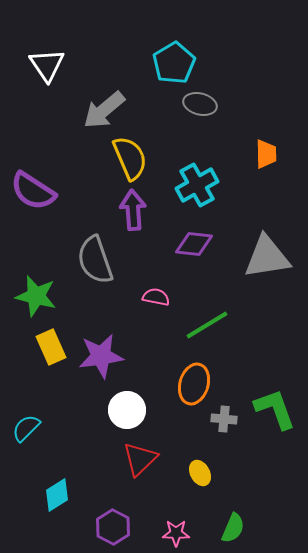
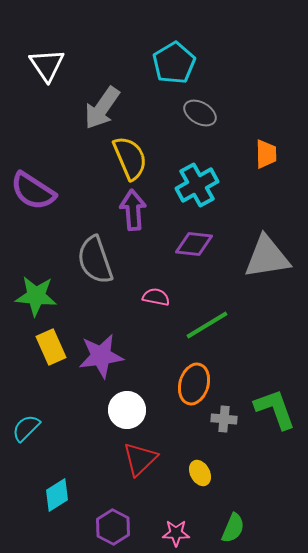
gray ellipse: moved 9 px down; rotated 16 degrees clockwise
gray arrow: moved 2 px left, 2 px up; rotated 15 degrees counterclockwise
green star: rotated 9 degrees counterclockwise
